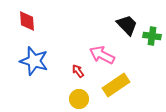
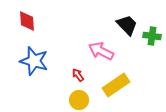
pink arrow: moved 1 px left, 4 px up
red arrow: moved 4 px down
yellow circle: moved 1 px down
